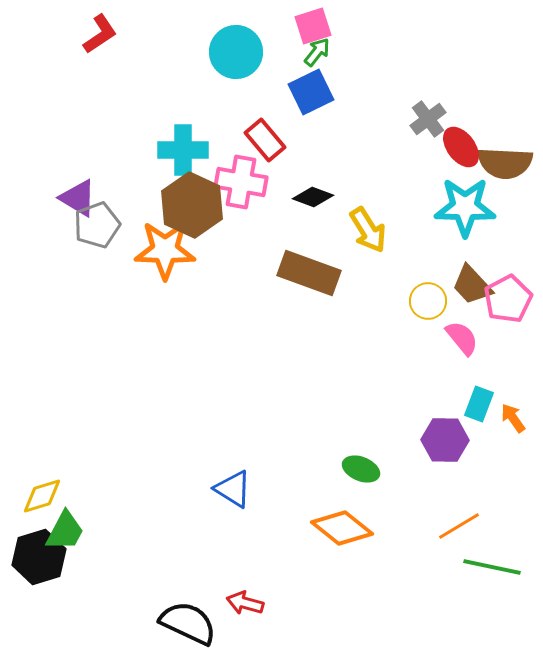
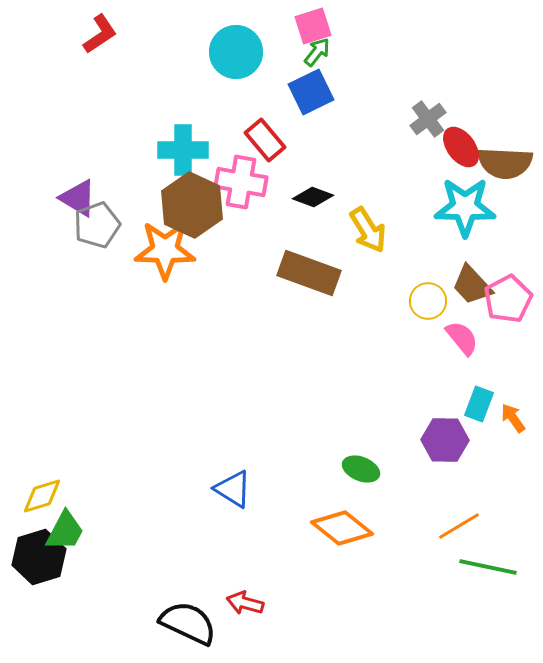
green line: moved 4 px left
